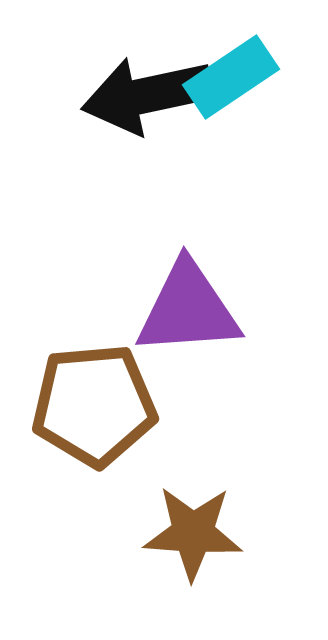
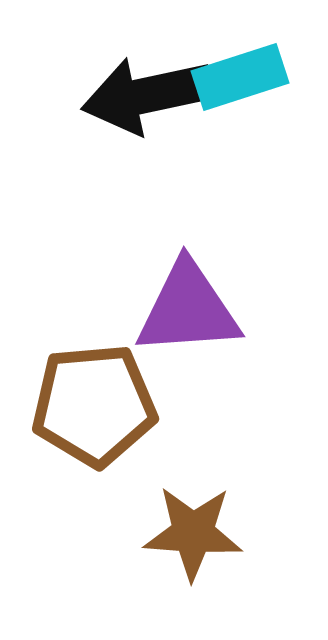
cyan rectangle: moved 9 px right; rotated 16 degrees clockwise
